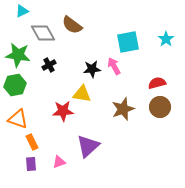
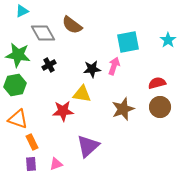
cyan star: moved 2 px right, 1 px down
pink arrow: rotated 48 degrees clockwise
pink triangle: moved 3 px left, 2 px down
